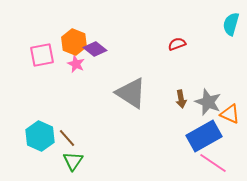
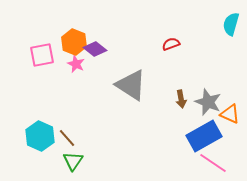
red semicircle: moved 6 px left
gray triangle: moved 8 px up
